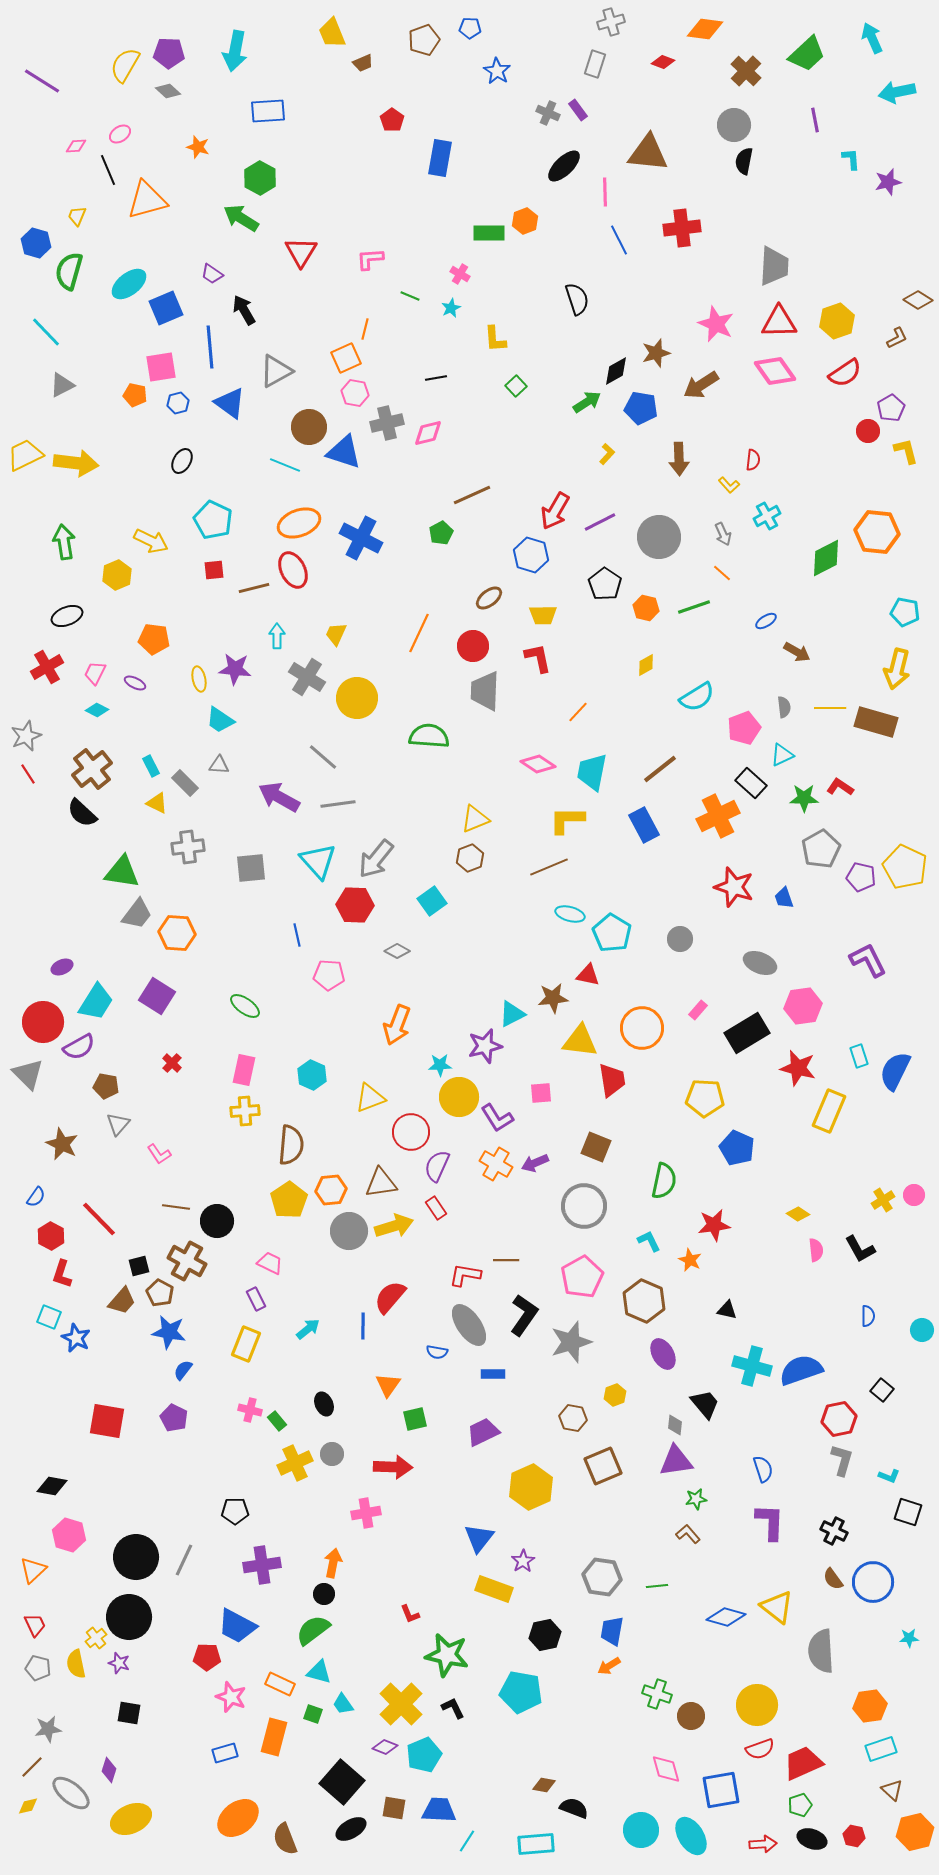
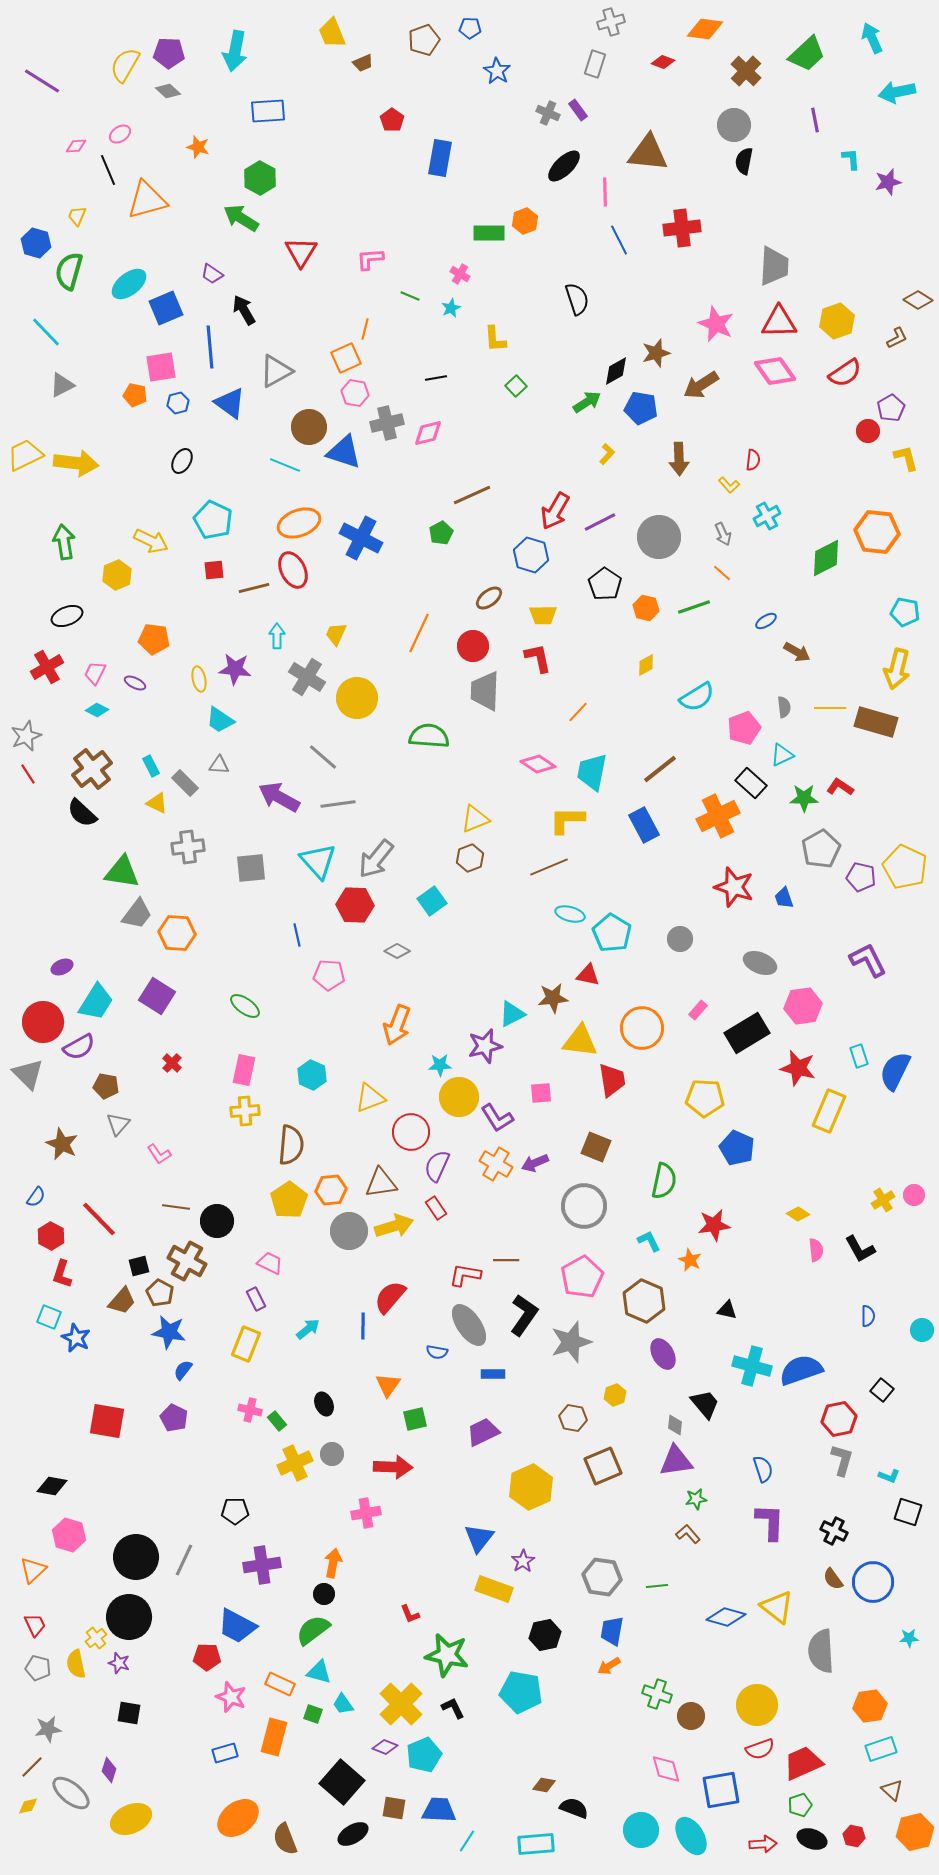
yellow L-shape at (906, 451): moved 7 px down
black ellipse at (351, 1829): moved 2 px right, 5 px down
